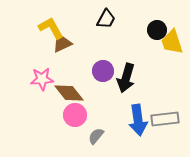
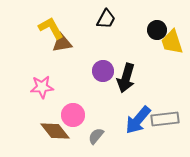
brown triangle: rotated 15 degrees clockwise
pink star: moved 8 px down
brown diamond: moved 14 px left, 38 px down
pink circle: moved 2 px left
blue arrow: rotated 48 degrees clockwise
